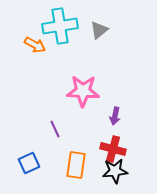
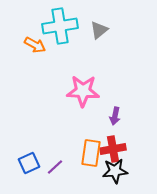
purple line: moved 38 px down; rotated 72 degrees clockwise
red cross: rotated 25 degrees counterclockwise
orange rectangle: moved 15 px right, 12 px up
